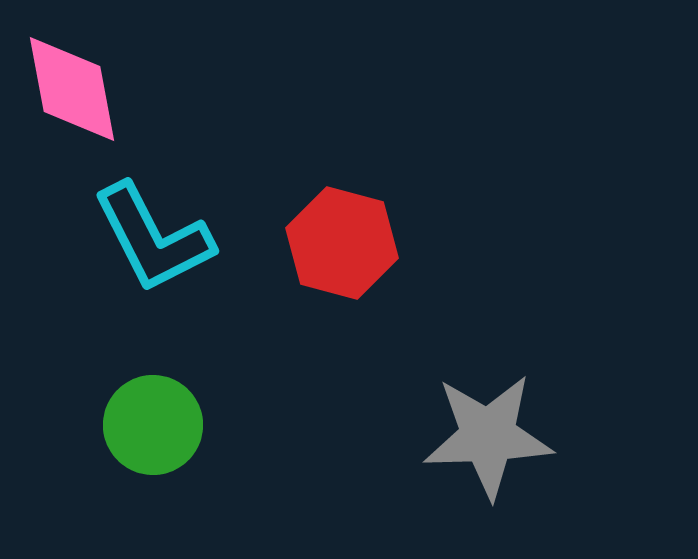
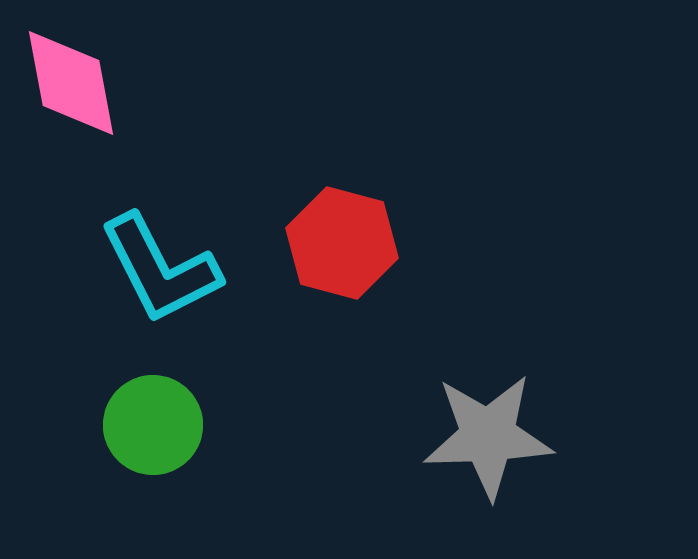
pink diamond: moved 1 px left, 6 px up
cyan L-shape: moved 7 px right, 31 px down
